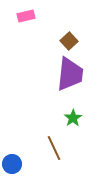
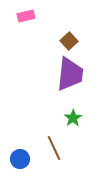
blue circle: moved 8 px right, 5 px up
